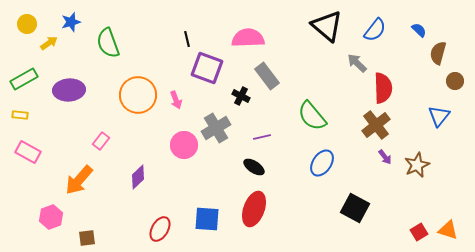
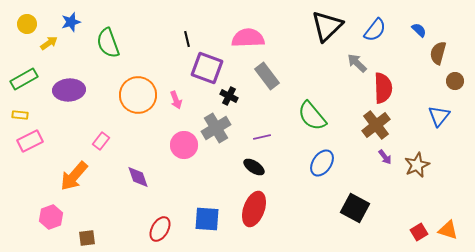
black triangle at (327, 26): rotated 36 degrees clockwise
black cross at (241, 96): moved 12 px left
pink rectangle at (28, 152): moved 2 px right, 11 px up; rotated 55 degrees counterclockwise
purple diamond at (138, 177): rotated 65 degrees counterclockwise
orange arrow at (79, 180): moved 5 px left, 4 px up
